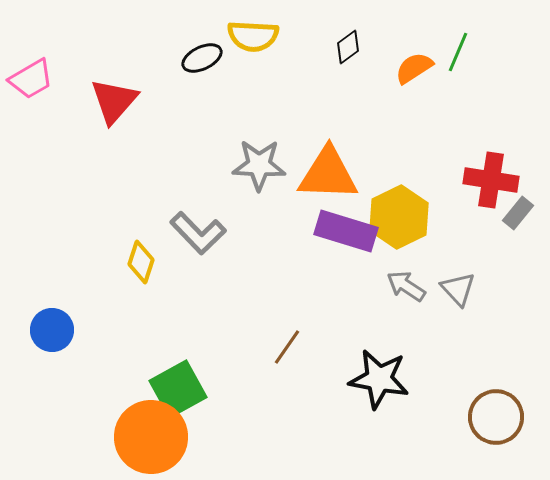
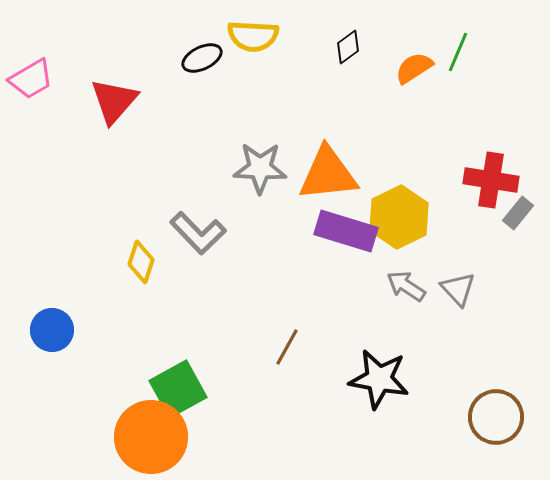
gray star: moved 1 px right, 3 px down
orange triangle: rotated 8 degrees counterclockwise
brown line: rotated 6 degrees counterclockwise
